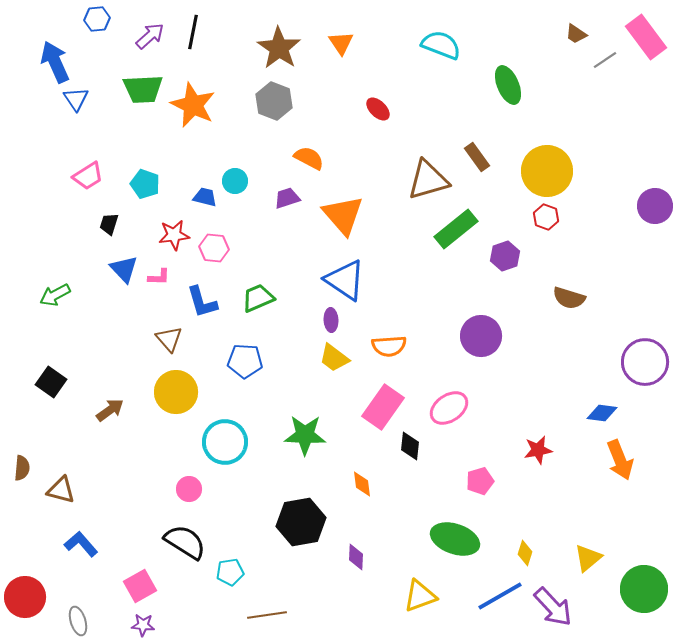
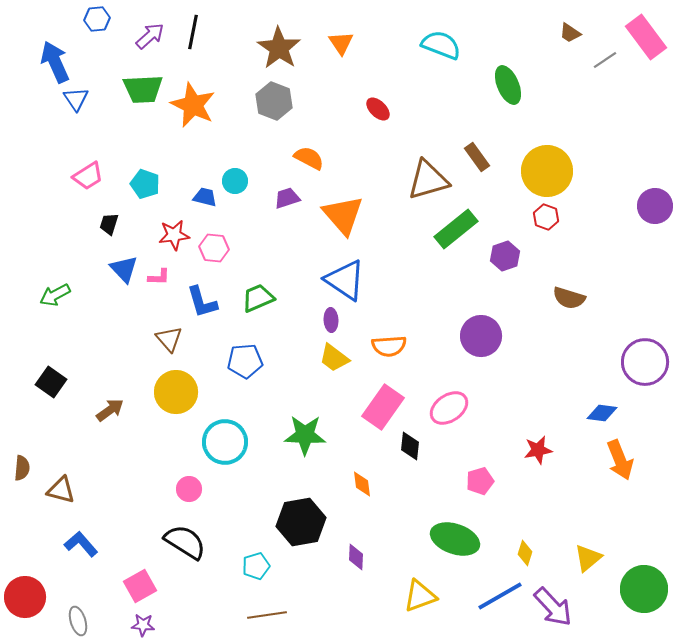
brown trapezoid at (576, 34): moved 6 px left, 1 px up
blue pentagon at (245, 361): rotated 8 degrees counterclockwise
cyan pentagon at (230, 572): moved 26 px right, 6 px up; rotated 8 degrees counterclockwise
